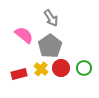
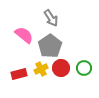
yellow cross: rotated 24 degrees clockwise
